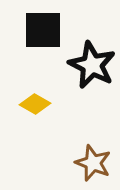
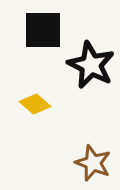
black star: moved 1 px left
yellow diamond: rotated 12 degrees clockwise
